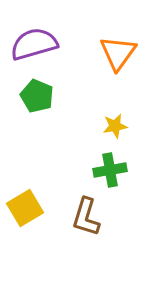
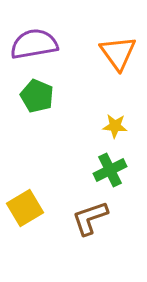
purple semicircle: rotated 6 degrees clockwise
orange triangle: rotated 12 degrees counterclockwise
yellow star: rotated 15 degrees clockwise
green cross: rotated 16 degrees counterclockwise
brown L-shape: moved 4 px right, 1 px down; rotated 54 degrees clockwise
